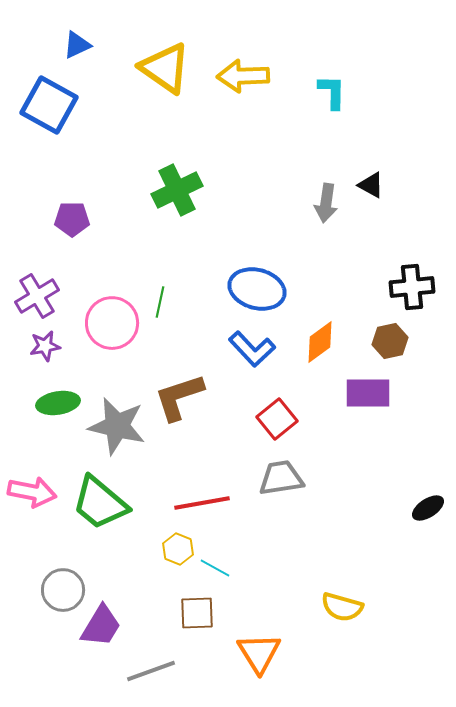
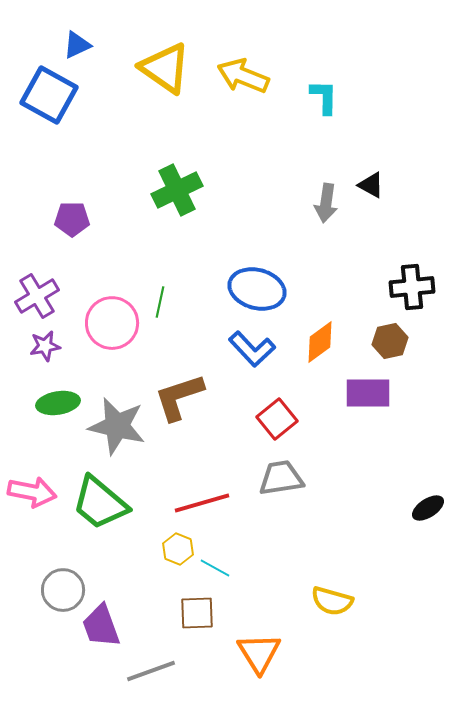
yellow arrow: rotated 24 degrees clockwise
cyan L-shape: moved 8 px left, 5 px down
blue square: moved 10 px up
red line: rotated 6 degrees counterclockwise
yellow semicircle: moved 10 px left, 6 px up
purple trapezoid: rotated 129 degrees clockwise
